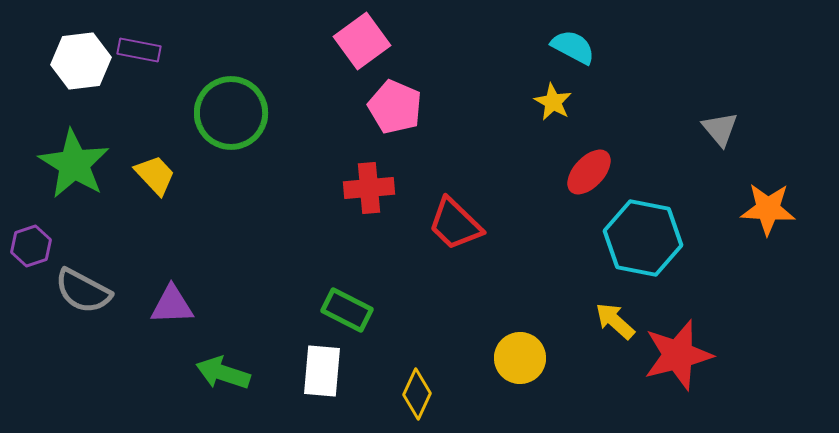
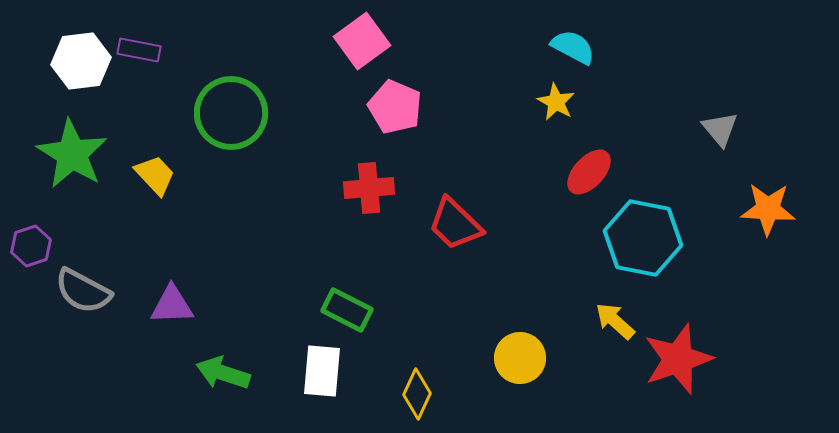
yellow star: moved 3 px right
green star: moved 2 px left, 10 px up
red star: moved 4 px down; rotated 4 degrees counterclockwise
